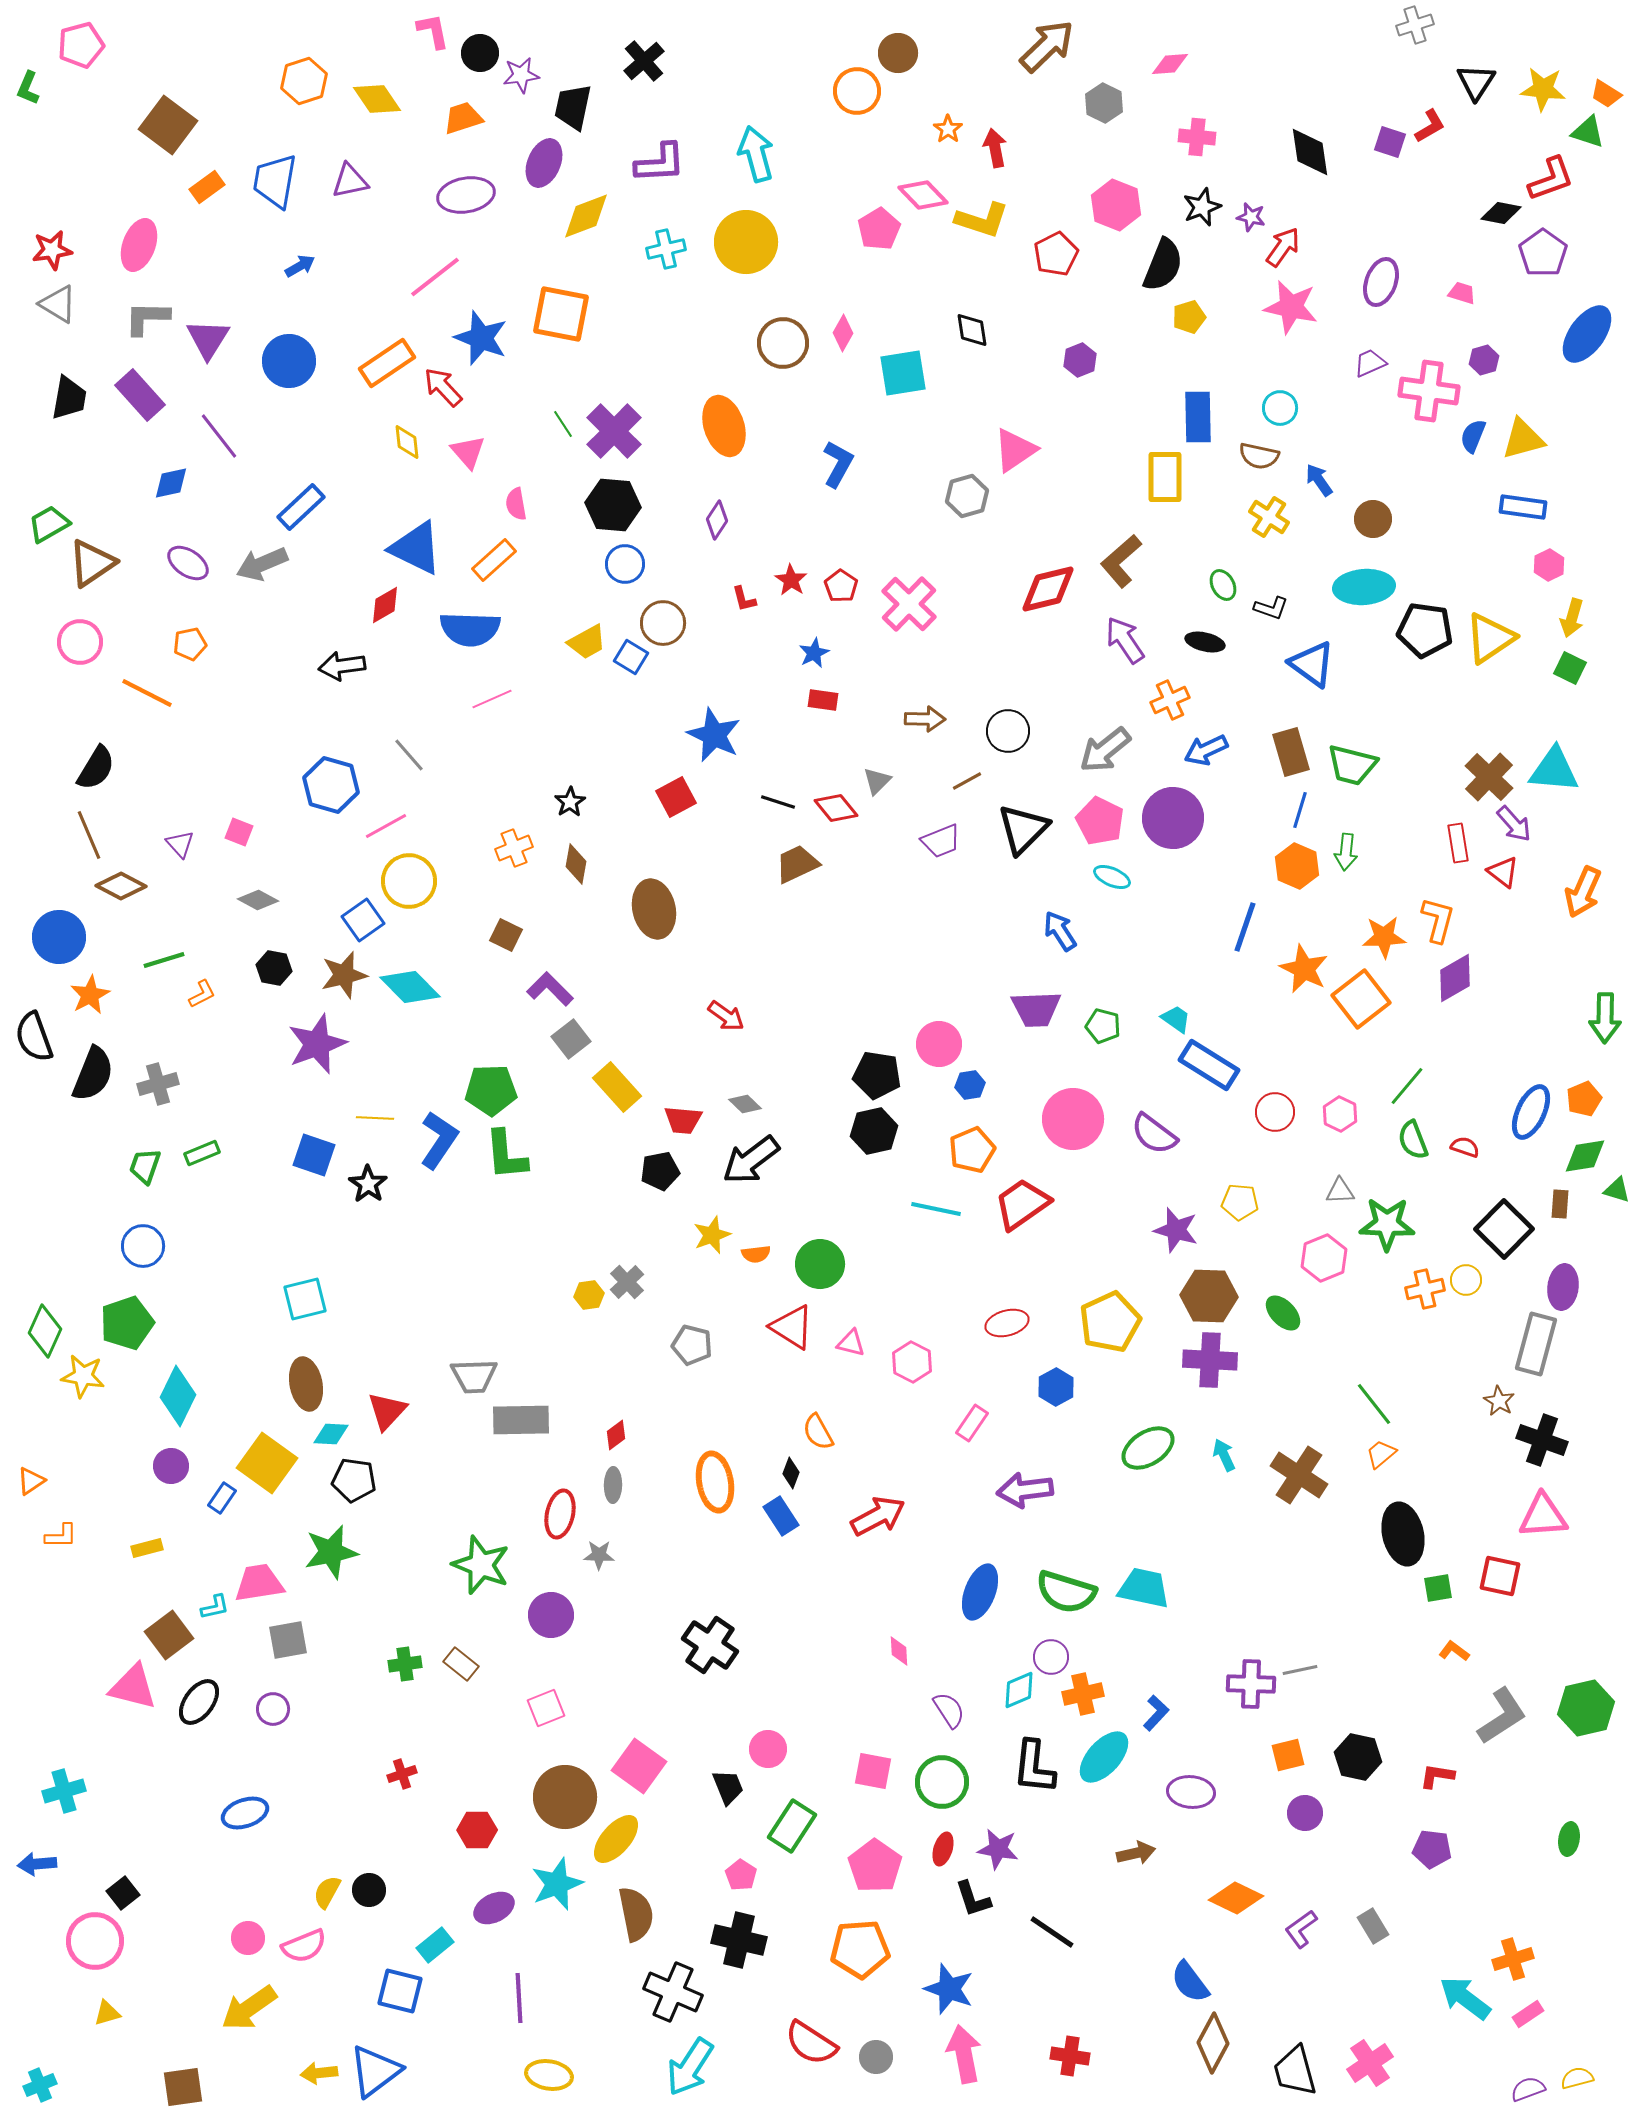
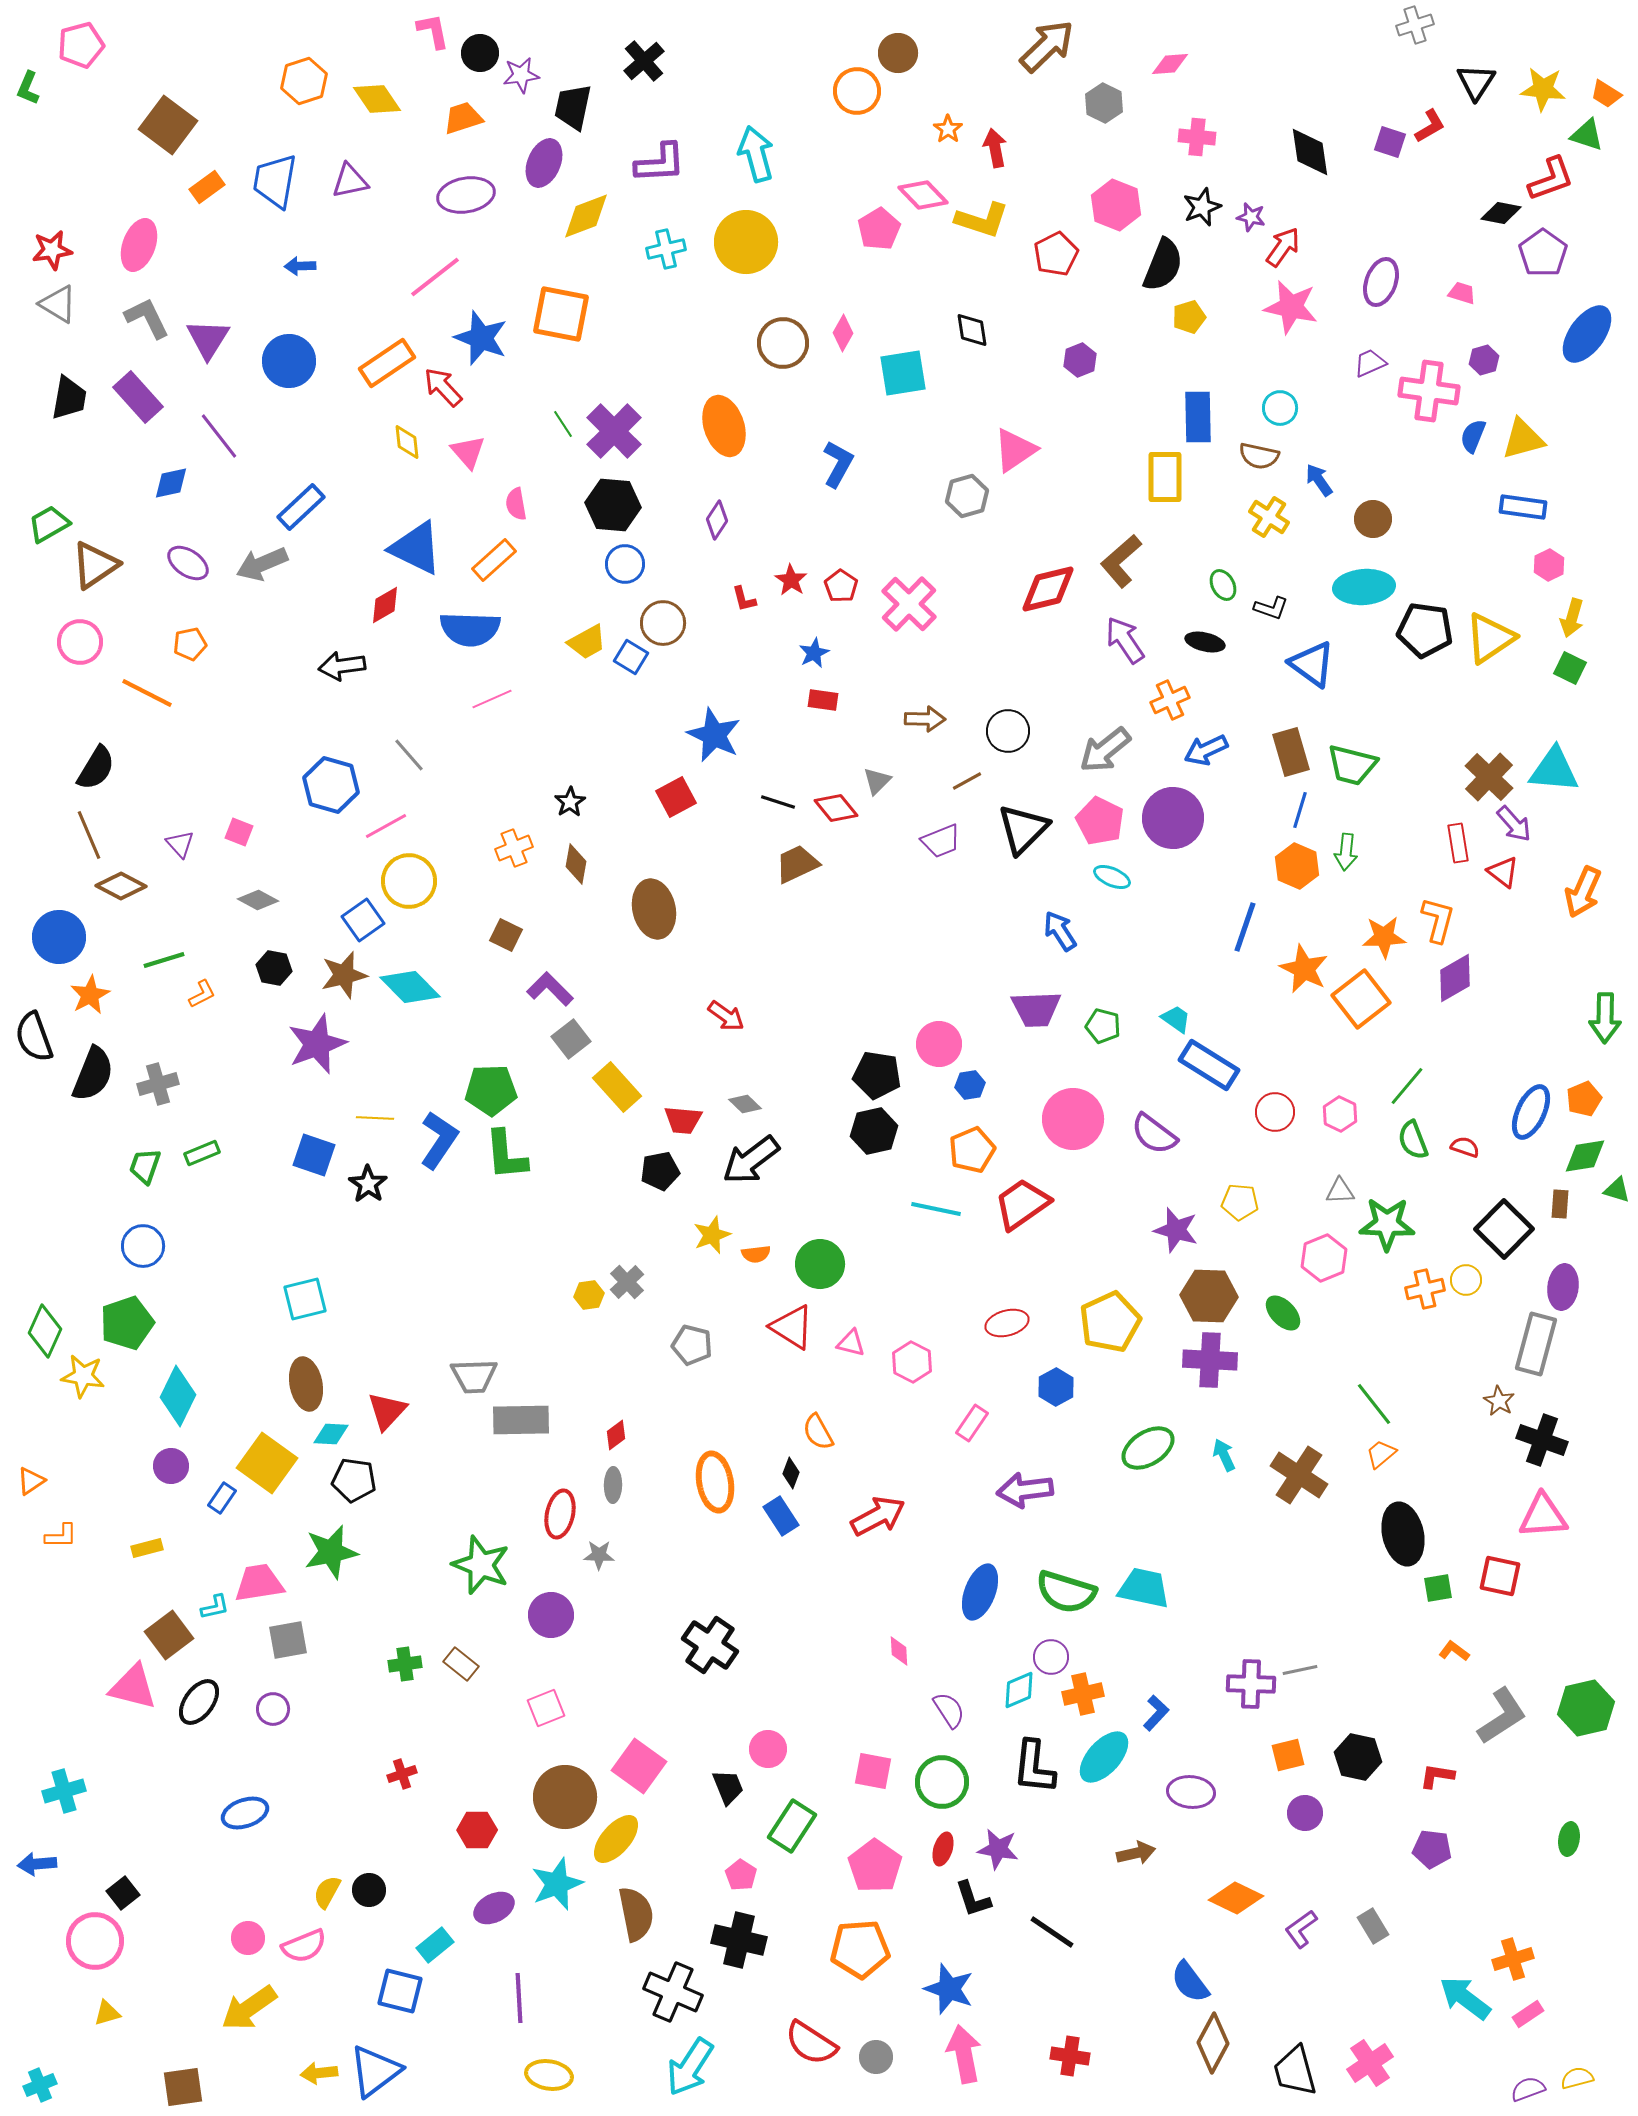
green triangle at (1588, 132): moved 1 px left, 3 px down
blue arrow at (300, 266): rotated 152 degrees counterclockwise
gray L-shape at (147, 318): rotated 63 degrees clockwise
purple rectangle at (140, 395): moved 2 px left, 2 px down
brown triangle at (92, 563): moved 3 px right, 2 px down
